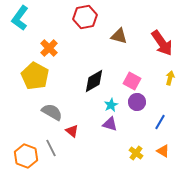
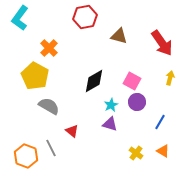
gray semicircle: moved 3 px left, 6 px up
